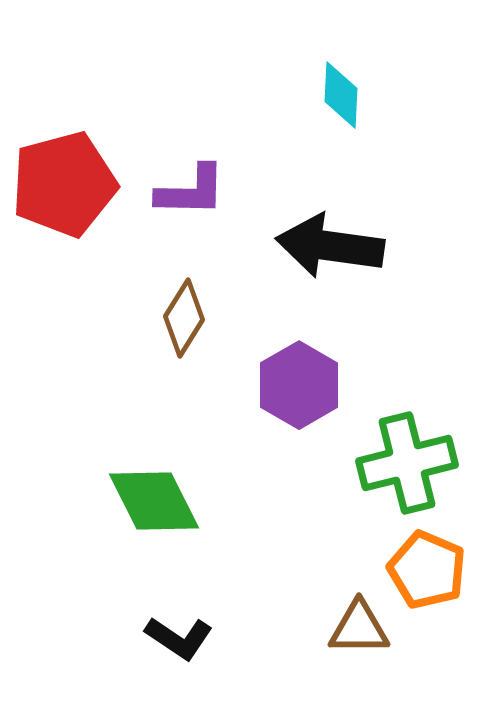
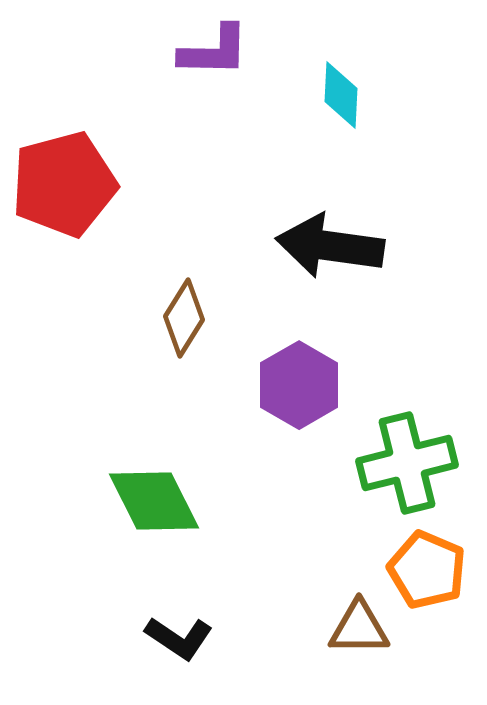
purple L-shape: moved 23 px right, 140 px up
